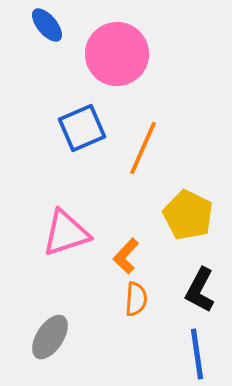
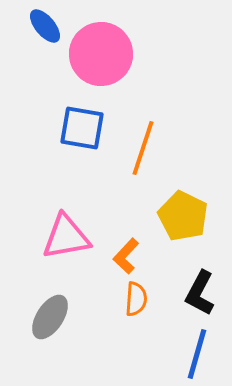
blue ellipse: moved 2 px left, 1 px down
pink circle: moved 16 px left
blue square: rotated 33 degrees clockwise
orange line: rotated 6 degrees counterclockwise
yellow pentagon: moved 5 px left, 1 px down
pink triangle: moved 4 px down; rotated 8 degrees clockwise
black L-shape: moved 3 px down
gray ellipse: moved 20 px up
blue line: rotated 24 degrees clockwise
